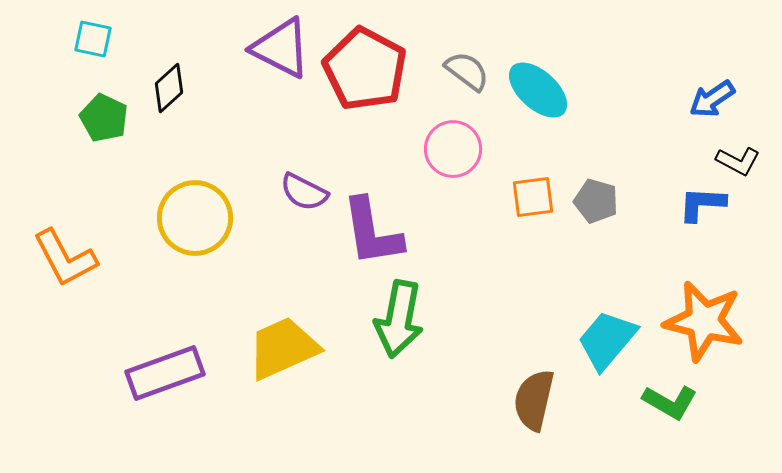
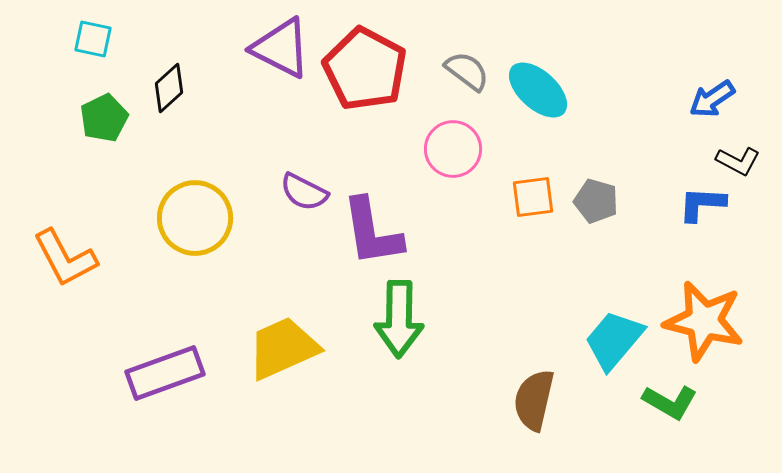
green pentagon: rotated 21 degrees clockwise
green arrow: rotated 10 degrees counterclockwise
cyan trapezoid: moved 7 px right
